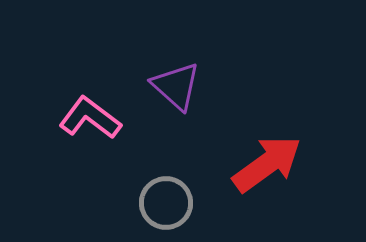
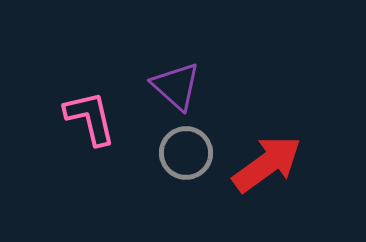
pink L-shape: rotated 40 degrees clockwise
gray circle: moved 20 px right, 50 px up
